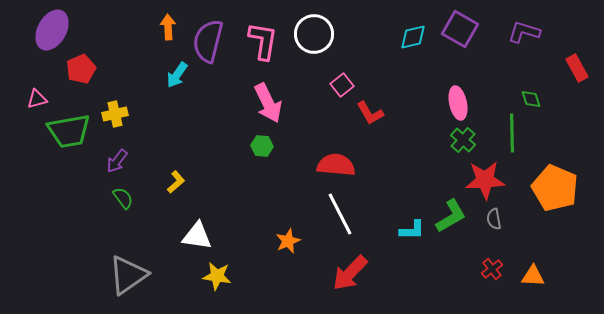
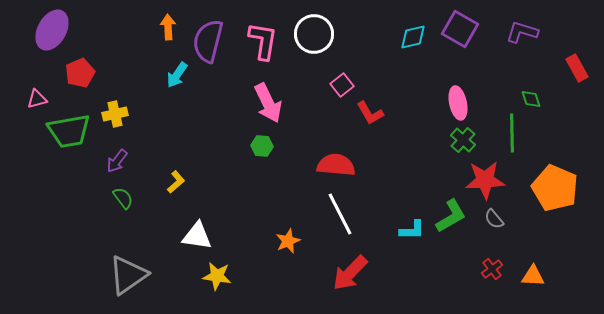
purple L-shape: moved 2 px left
red pentagon: moved 1 px left, 4 px down
gray semicircle: rotated 30 degrees counterclockwise
